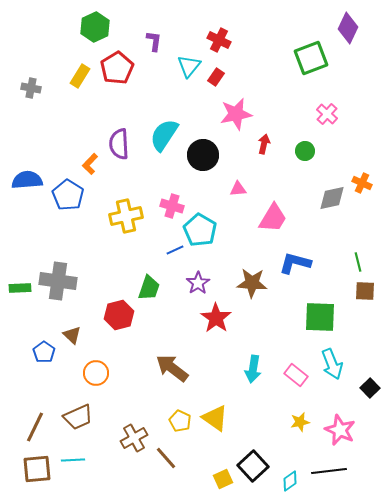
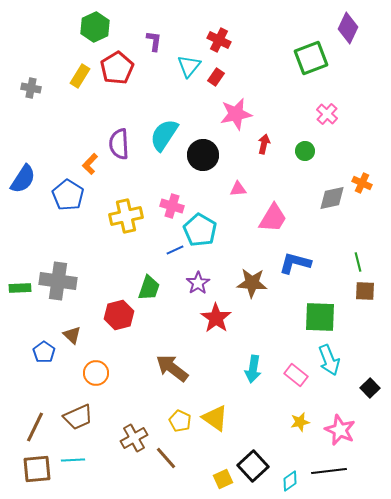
blue semicircle at (27, 180): moved 4 px left, 1 px up; rotated 128 degrees clockwise
cyan arrow at (332, 364): moved 3 px left, 4 px up
